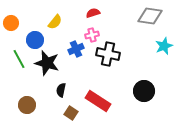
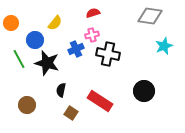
yellow semicircle: moved 1 px down
red rectangle: moved 2 px right
